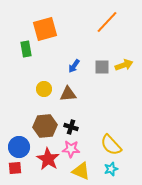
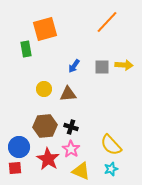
yellow arrow: rotated 24 degrees clockwise
pink star: rotated 30 degrees clockwise
